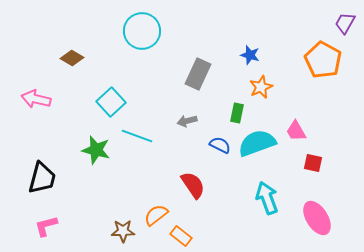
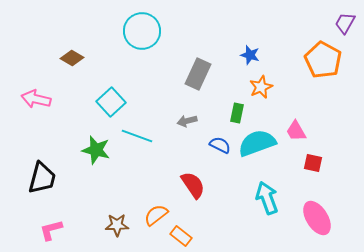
pink L-shape: moved 5 px right, 4 px down
brown star: moved 6 px left, 6 px up
